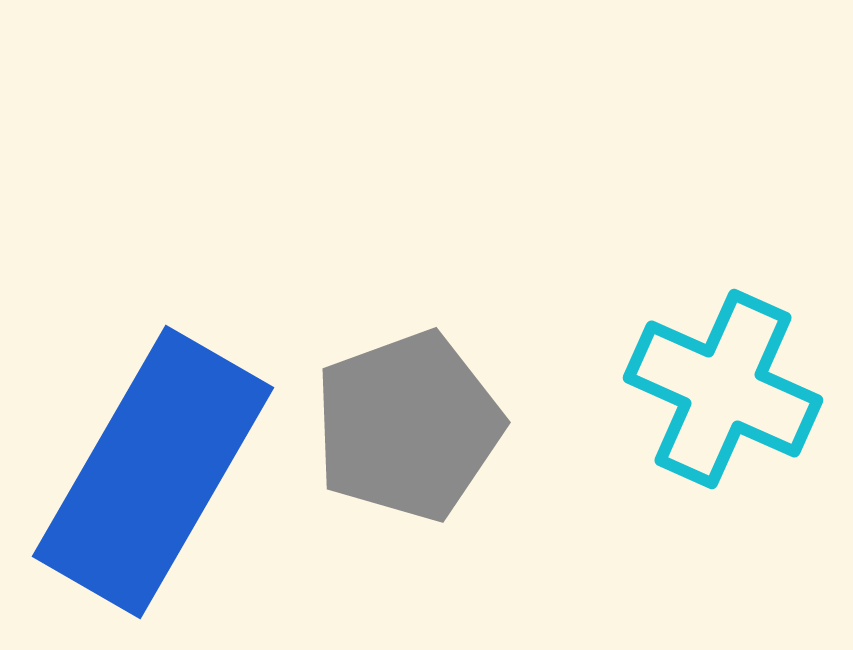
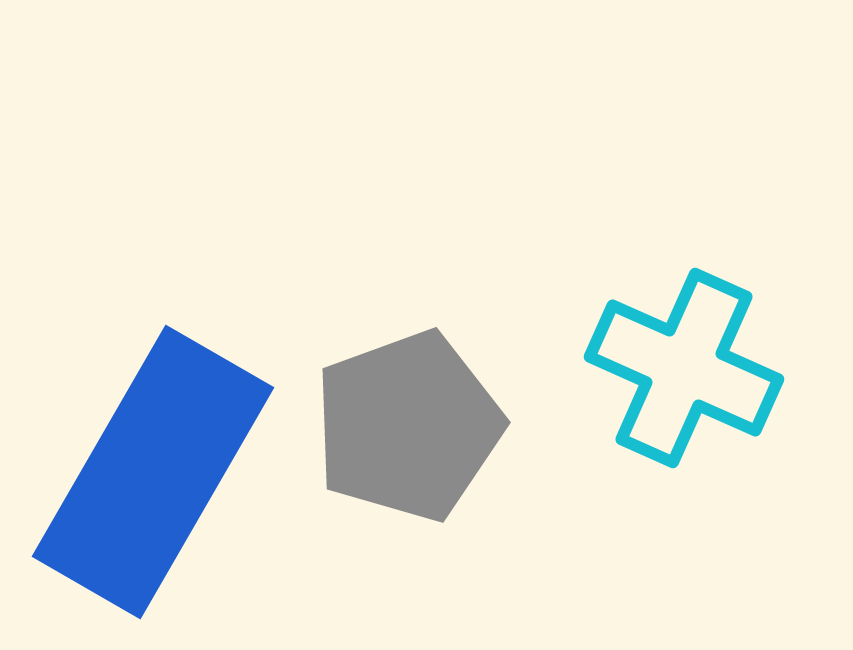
cyan cross: moved 39 px left, 21 px up
